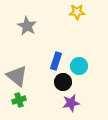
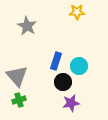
gray triangle: rotated 10 degrees clockwise
